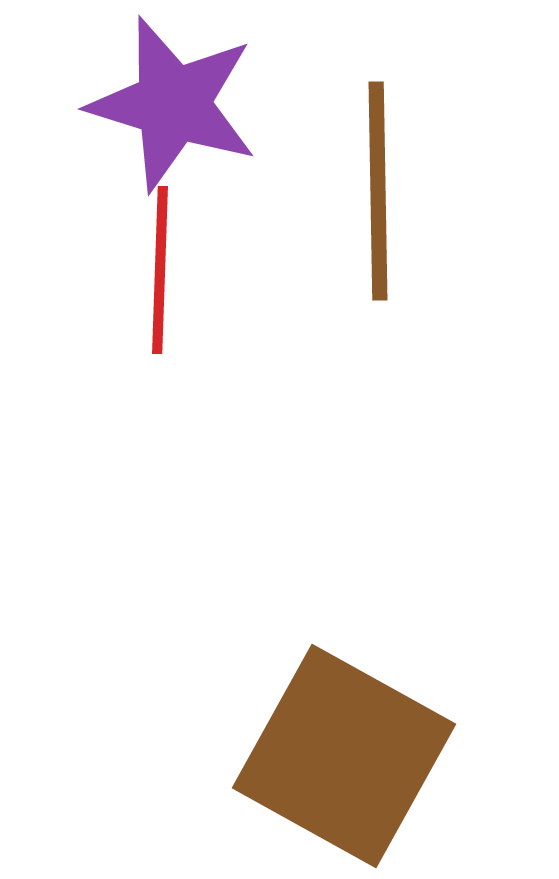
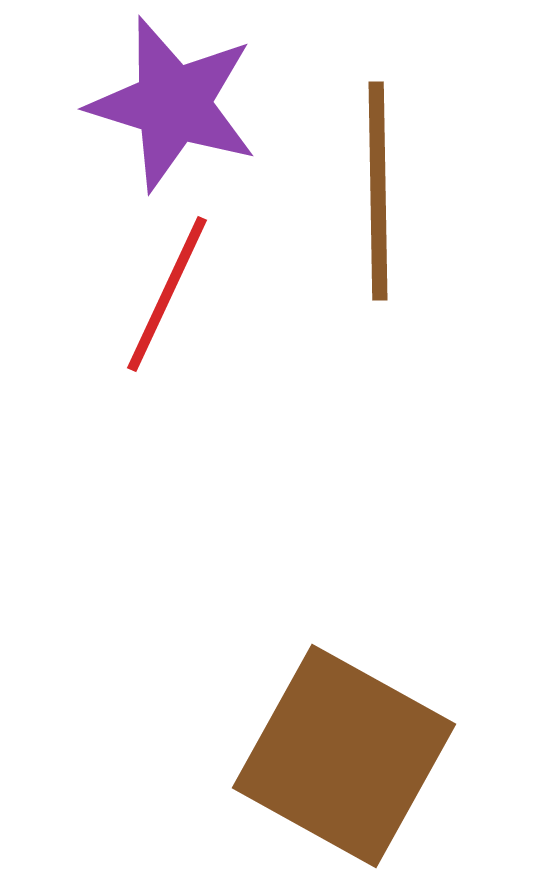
red line: moved 7 px right, 24 px down; rotated 23 degrees clockwise
